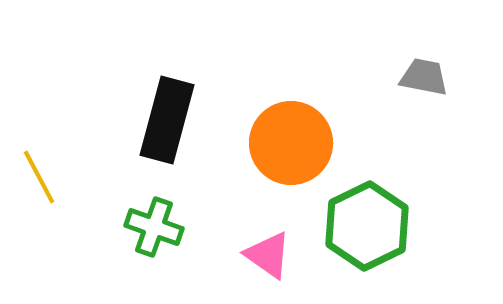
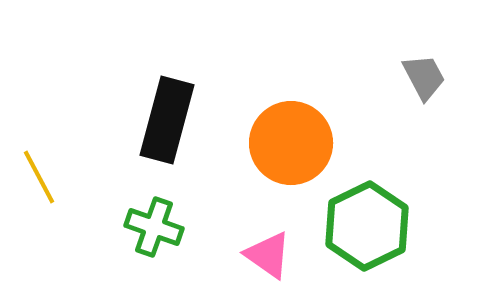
gray trapezoid: rotated 51 degrees clockwise
